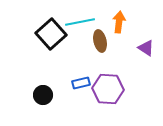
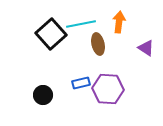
cyan line: moved 1 px right, 2 px down
brown ellipse: moved 2 px left, 3 px down
